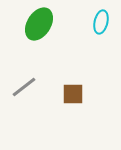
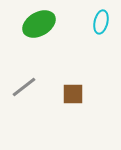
green ellipse: rotated 28 degrees clockwise
